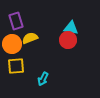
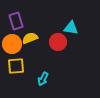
red circle: moved 10 px left, 2 px down
